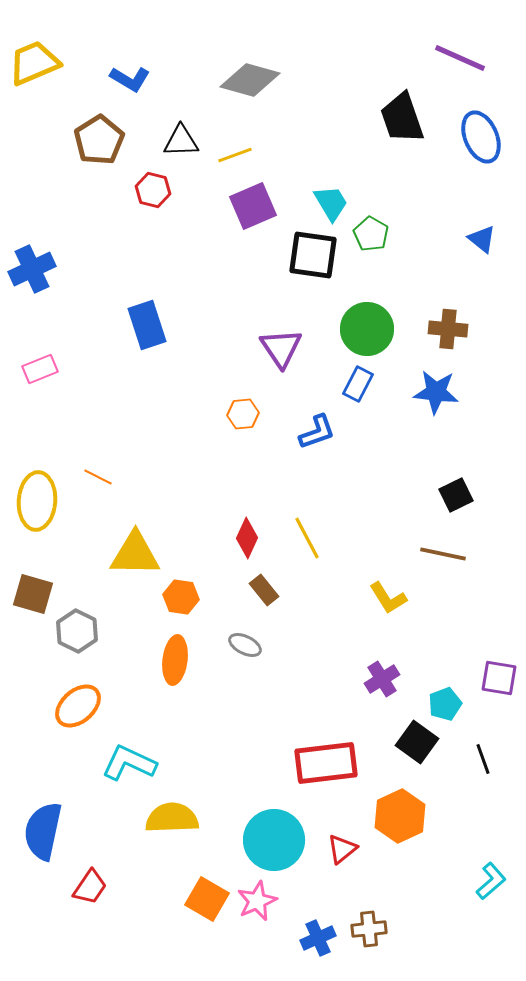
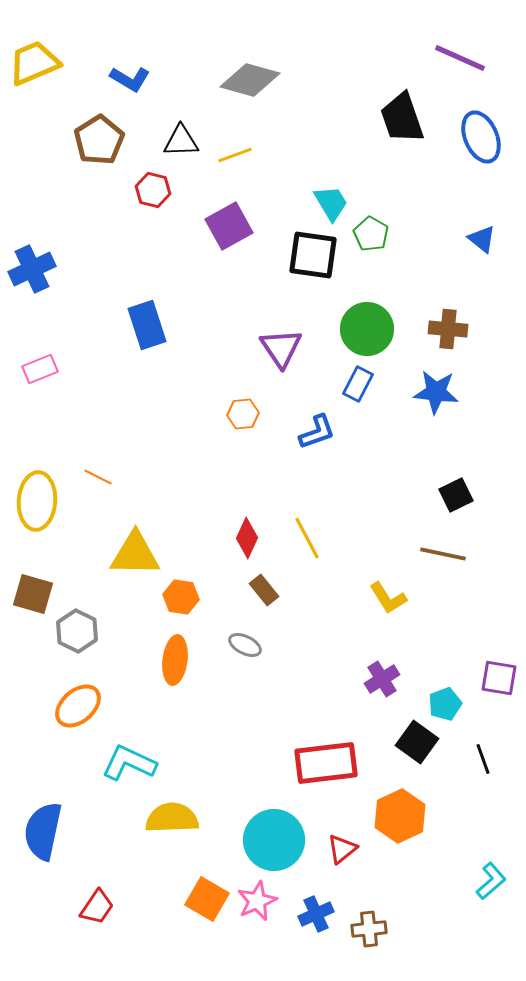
purple square at (253, 206): moved 24 px left, 20 px down; rotated 6 degrees counterclockwise
red trapezoid at (90, 887): moved 7 px right, 20 px down
blue cross at (318, 938): moved 2 px left, 24 px up
